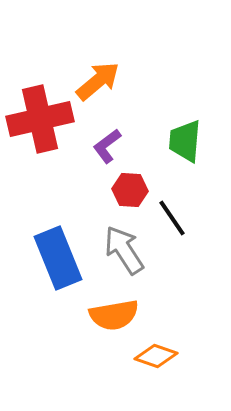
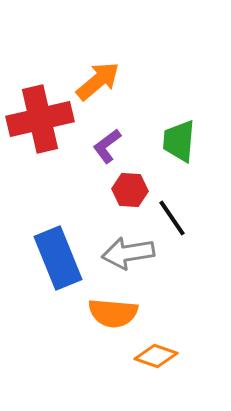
green trapezoid: moved 6 px left
gray arrow: moved 4 px right, 3 px down; rotated 66 degrees counterclockwise
orange semicircle: moved 1 px left, 2 px up; rotated 15 degrees clockwise
